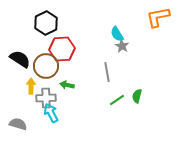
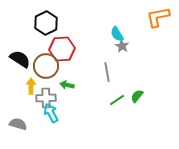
green semicircle: rotated 24 degrees clockwise
